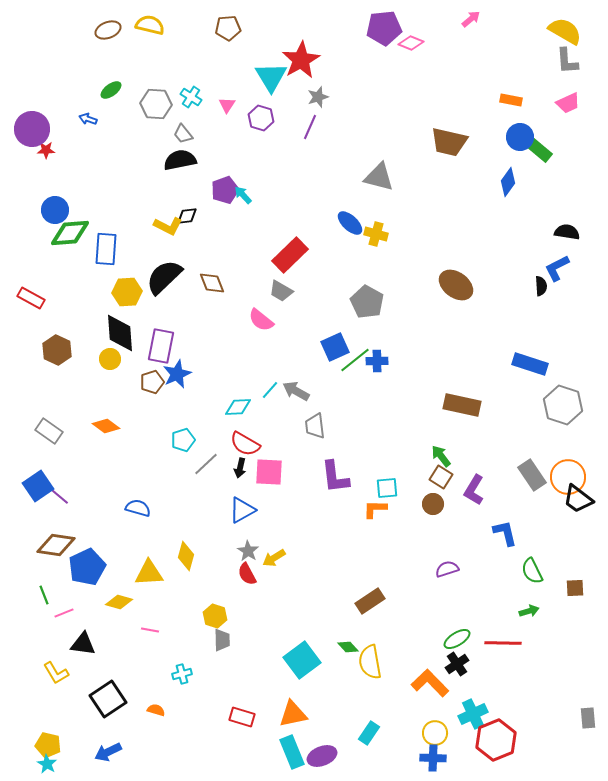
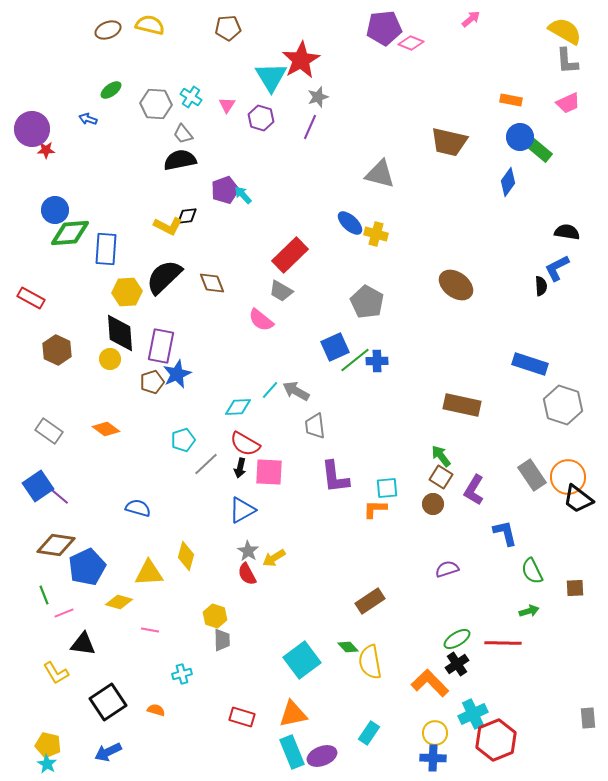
gray triangle at (379, 177): moved 1 px right, 3 px up
orange diamond at (106, 426): moved 3 px down
black square at (108, 699): moved 3 px down
